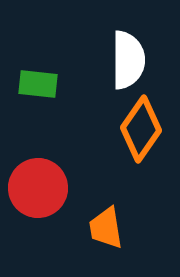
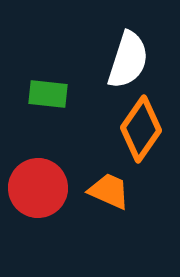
white semicircle: rotated 18 degrees clockwise
green rectangle: moved 10 px right, 10 px down
orange trapezoid: moved 3 px right, 37 px up; rotated 123 degrees clockwise
